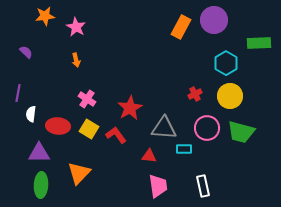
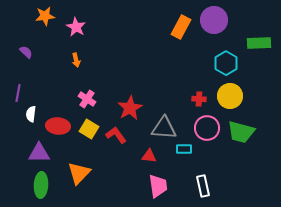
red cross: moved 4 px right, 5 px down; rotated 32 degrees clockwise
